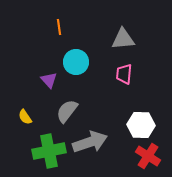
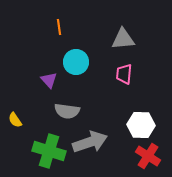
gray semicircle: rotated 120 degrees counterclockwise
yellow semicircle: moved 10 px left, 3 px down
green cross: rotated 28 degrees clockwise
